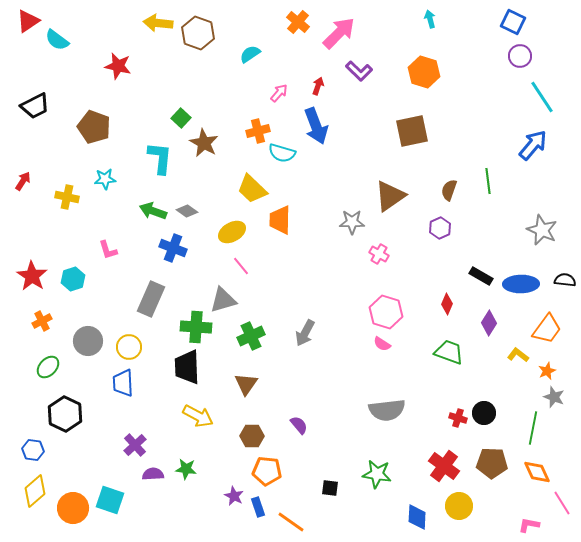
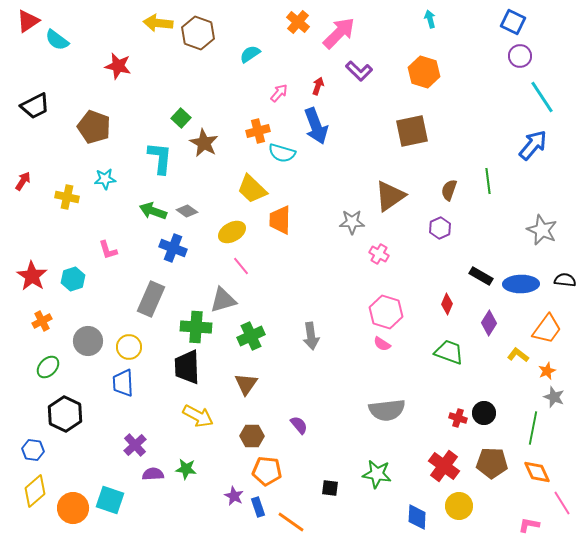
gray arrow at (305, 333): moved 6 px right, 3 px down; rotated 36 degrees counterclockwise
